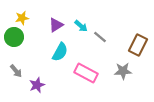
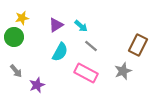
gray line: moved 9 px left, 9 px down
gray star: rotated 18 degrees counterclockwise
